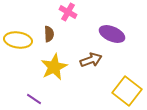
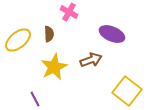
pink cross: moved 1 px right
yellow ellipse: rotated 48 degrees counterclockwise
purple line: moved 1 px right; rotated 28 degrees clockwise
